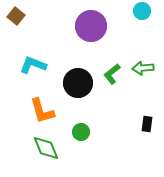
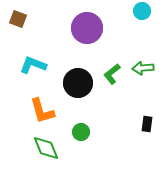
brown square: moved 2 px right, 3 px down; rotated 18 degrees counterclockwise
purple circle: moved 4 px left, 2 px down
